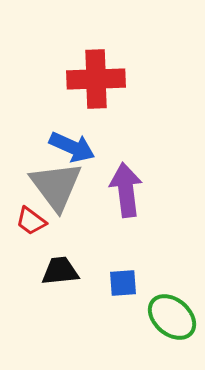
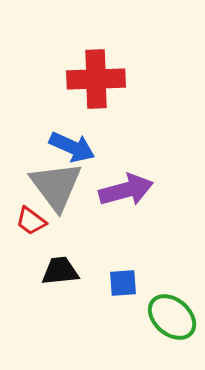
purple arrow: rotated 82 degrees clockwise
